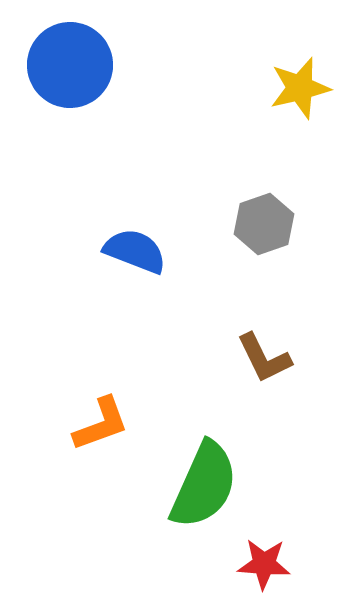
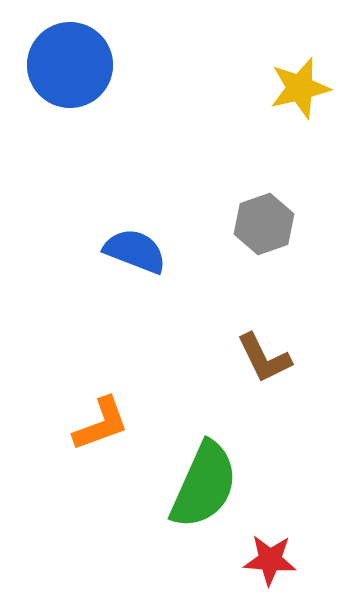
red star: moved 6 px right, 4 px up
